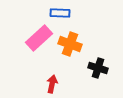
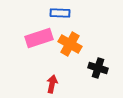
pink rectangle: rotated 24 degrees clockwise
orange cross: rotated 10 degrees clockwise
